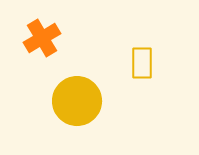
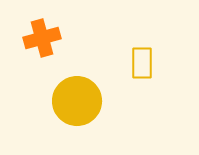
orange cross: rotated 15 degrees clockwise
